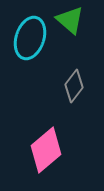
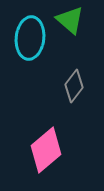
cyan ellipse: rotated 12 degrees counterclockwise
